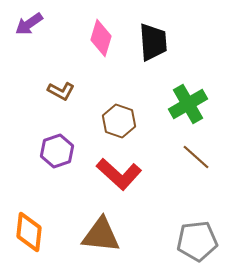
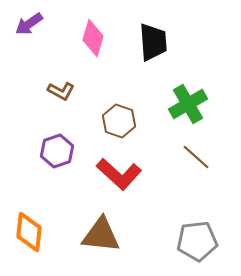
pink diamond: moved 8 px left
